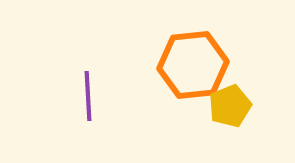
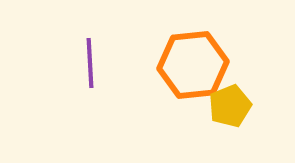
purple line: moved 2 px right, 33 px up
